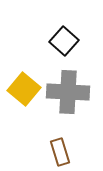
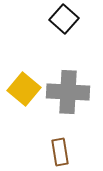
black square: moved 22 px up
brown rectangle: rotated 8 degrees clockwise
